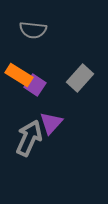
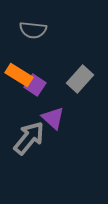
gray rectangle: moved 1 px down
purple triangle: moved 2 px right, 5 px up; rotated 30 degrees counterclockwise
gray arrow: rotated 15 degrees clockwise
